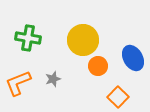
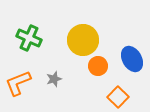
green cross: moved 1 px right; rotated 15 degrees clockwise
blue ellipse: moved 1 px left, 1 px down
gray star: moved 1 px right
